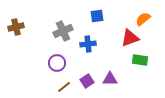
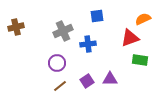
orange semicircle: rotated 14 degrees clockwise
brown line: moved 4 px left, 1 px up
